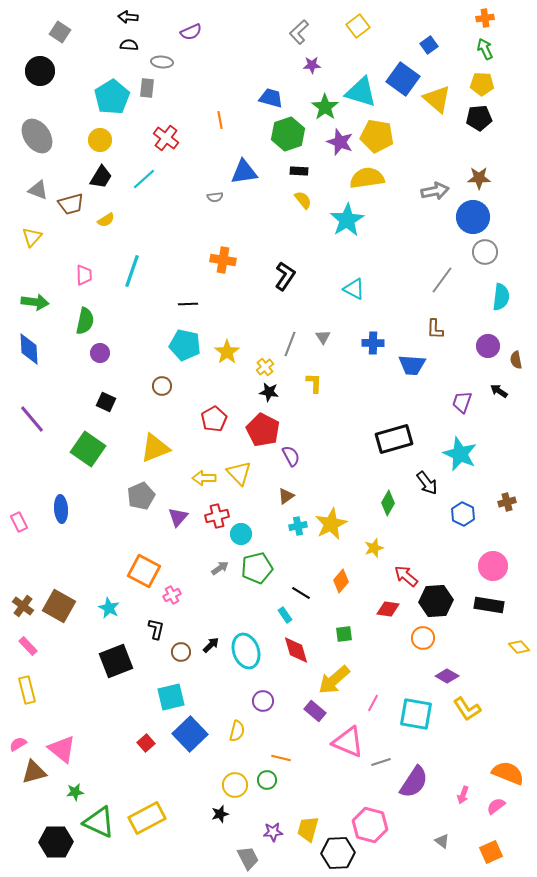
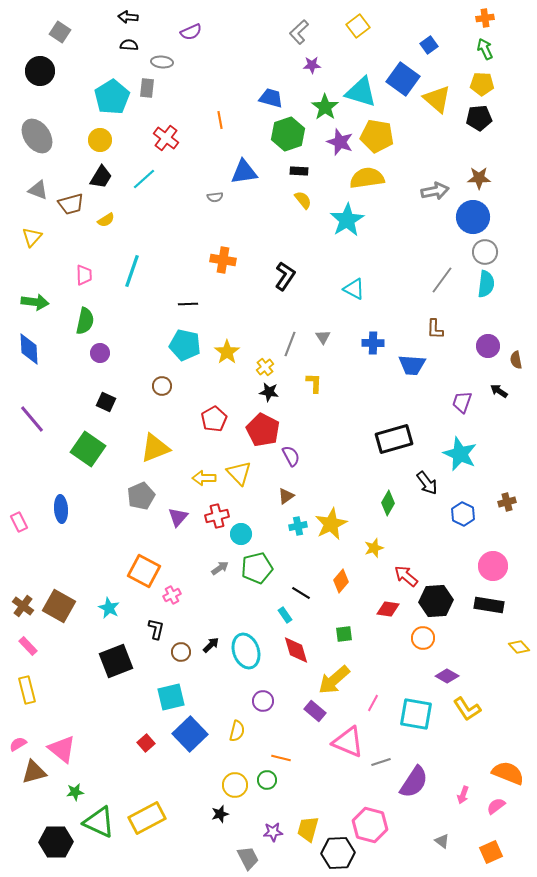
cyan semicircle at (501, 297): moved 15 px left, 13 px up
